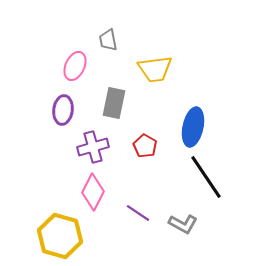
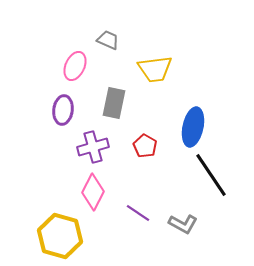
gray trapezoid: rotated 125 degrees clockwise
black line: moved 5 px right, 2 px up
